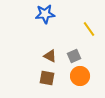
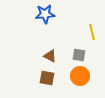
yellow line: moved 3 px right, 3 px down; rotated 21 degrees clockwise
gray square: moved 5 px right, 1 px up; rotated 32 degrees clockwise
